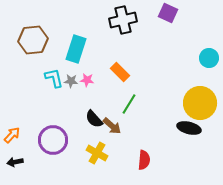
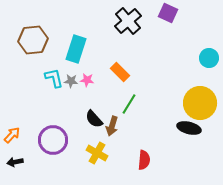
black cross: moved 5 px right, 1 px down; rotated 28 degrees counterclockwise
brown arrow: rotated 66 degrees clockwise
